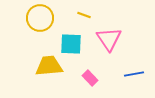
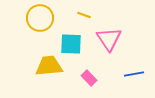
pink rectangle: moved 1 px left
